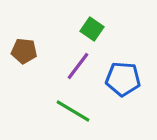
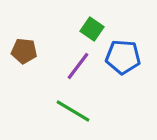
blue pentagon: moved 22 px up
